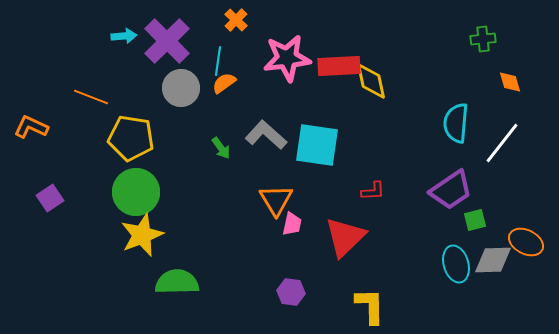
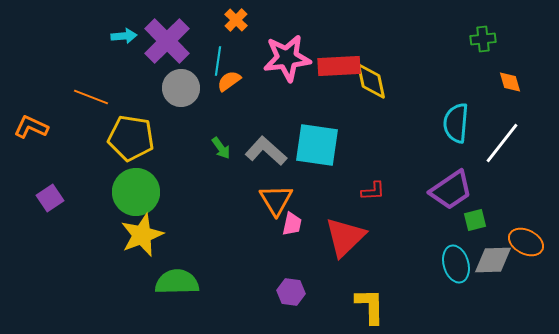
orange semicircle: moved 5 px right, 2 px up
gray L-shape: moved 16 px down
